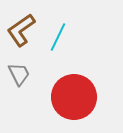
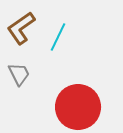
brown L-shape: moved 2 px up
red circle: moved 4 px right, 10 px down
